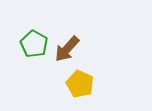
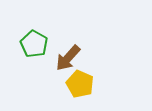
brown arrow: moved 1 px right, 9 px down
